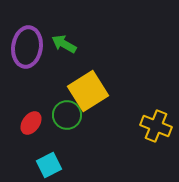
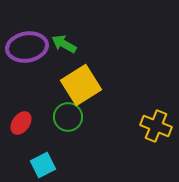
purple ellipse: rotated 72 degrees clockwise
yellow square: moved 7 px left, 6 px up
green circle: moved 1 px right, 2 px down
red ellipse: moved 10 px left
cyan square: moved 6 px left
